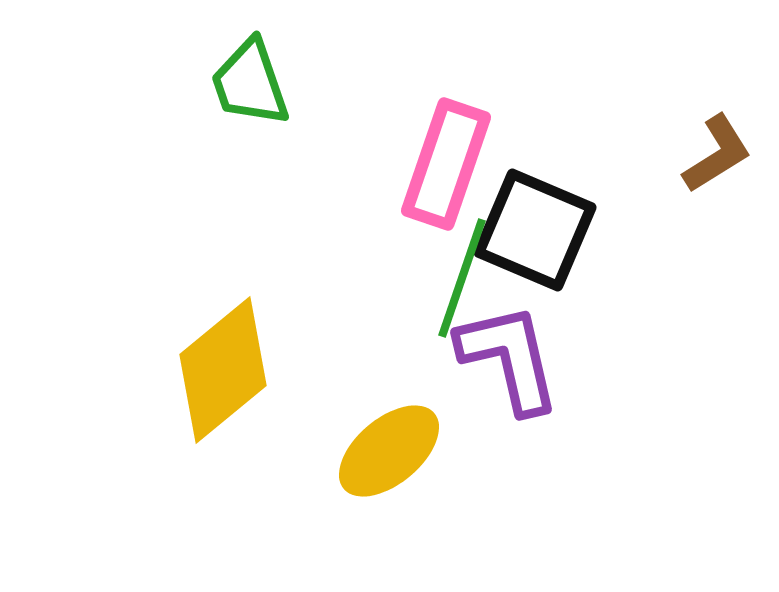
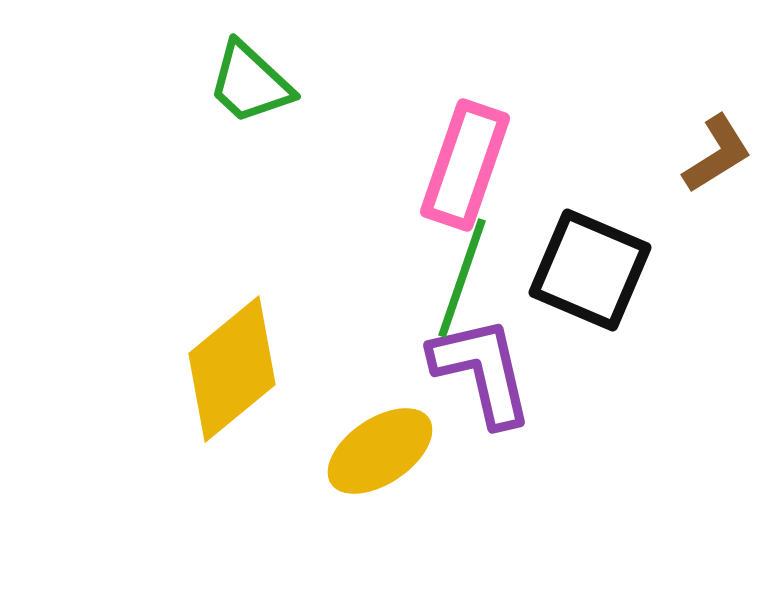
green trapezoid: rotated 28 degrees counterclockwise
pink rectangle: moved 19 px right, 1 px down
black square: moved 55 px right, 40 px down
purple L-shape: moved 27 px left, 13 px down
yellow diamond: moved 9 px right, 1 px up
yellow ellipse: moved 9 px left; rotated 6 degrees clockwise
